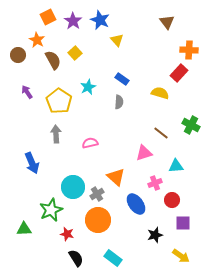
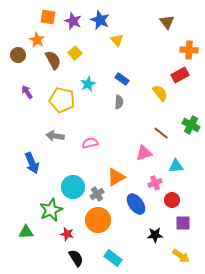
orange square: rotated 35 degrees clockwise
purple star: rotated 12 degrees counterclockwise
red rectangle: moved 1 px right, 2 px down; rotated 18 degrees clockwise
cyan star: moved 3 px up
yellow semicircle: rotated 36 degrees clockwise
yellow pentagon: moved 3 px right, 1 px up; rotated 20 degrees counterclockwise
gray arrow: moved 1 px left, 2 px down; rotated 78 degrees counterclockwise
orange triangle: rotated 48 degrees clockwise
green triangle: moved 2 px right, 3 px down
black star: rotated 14 degrees clockwise
